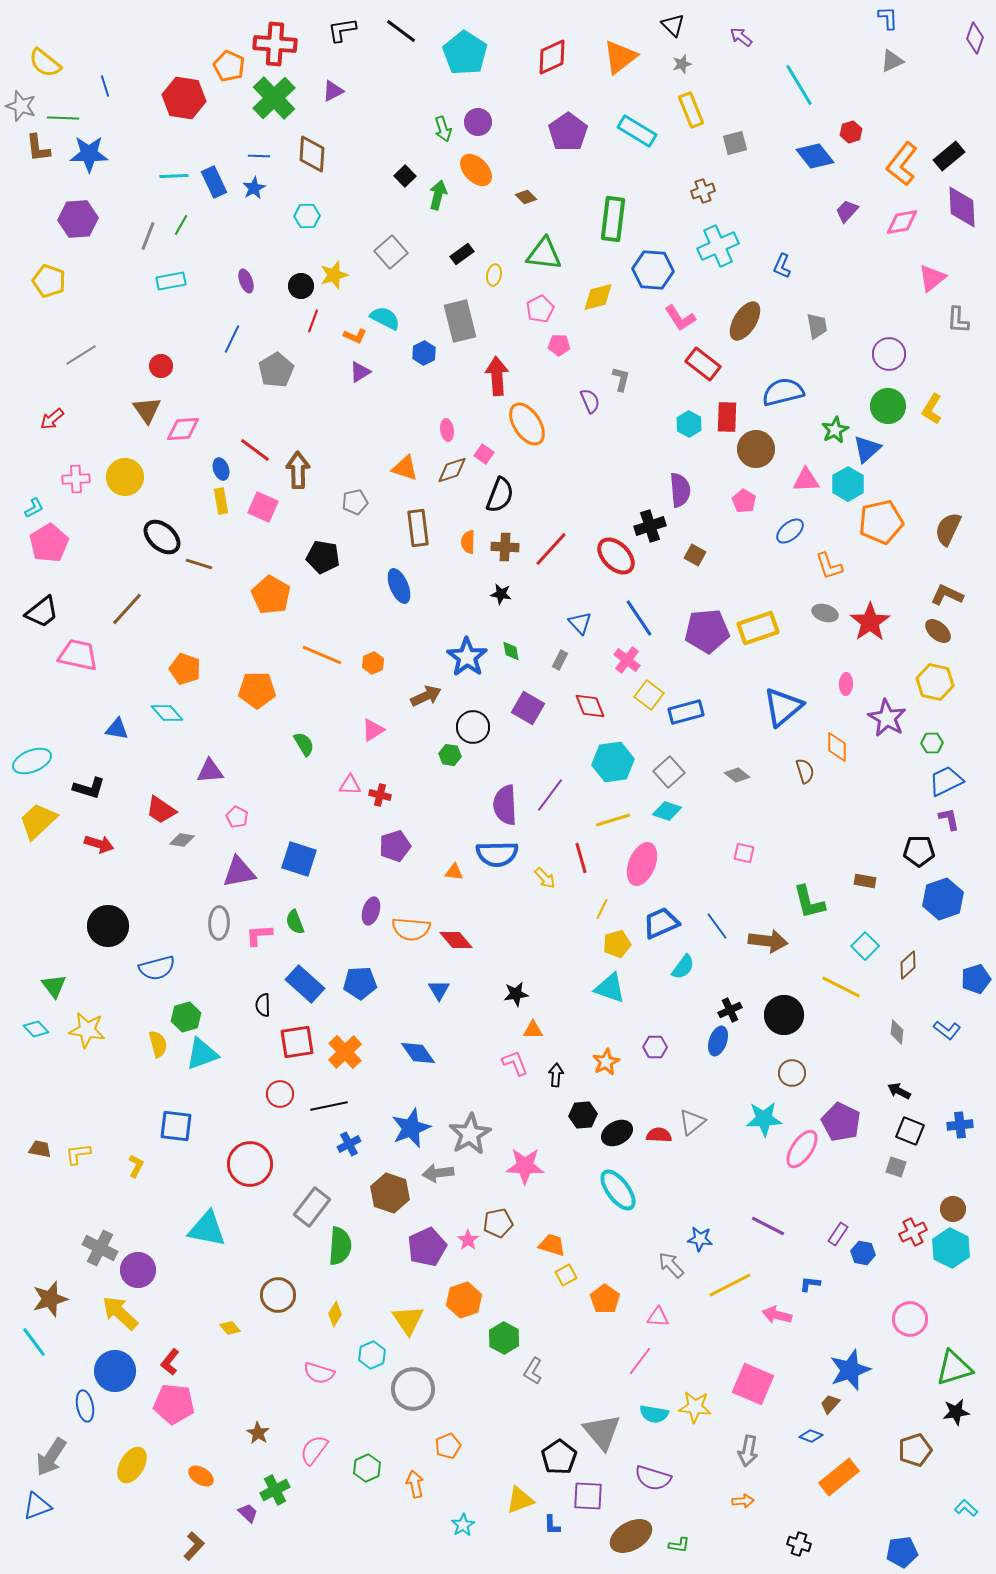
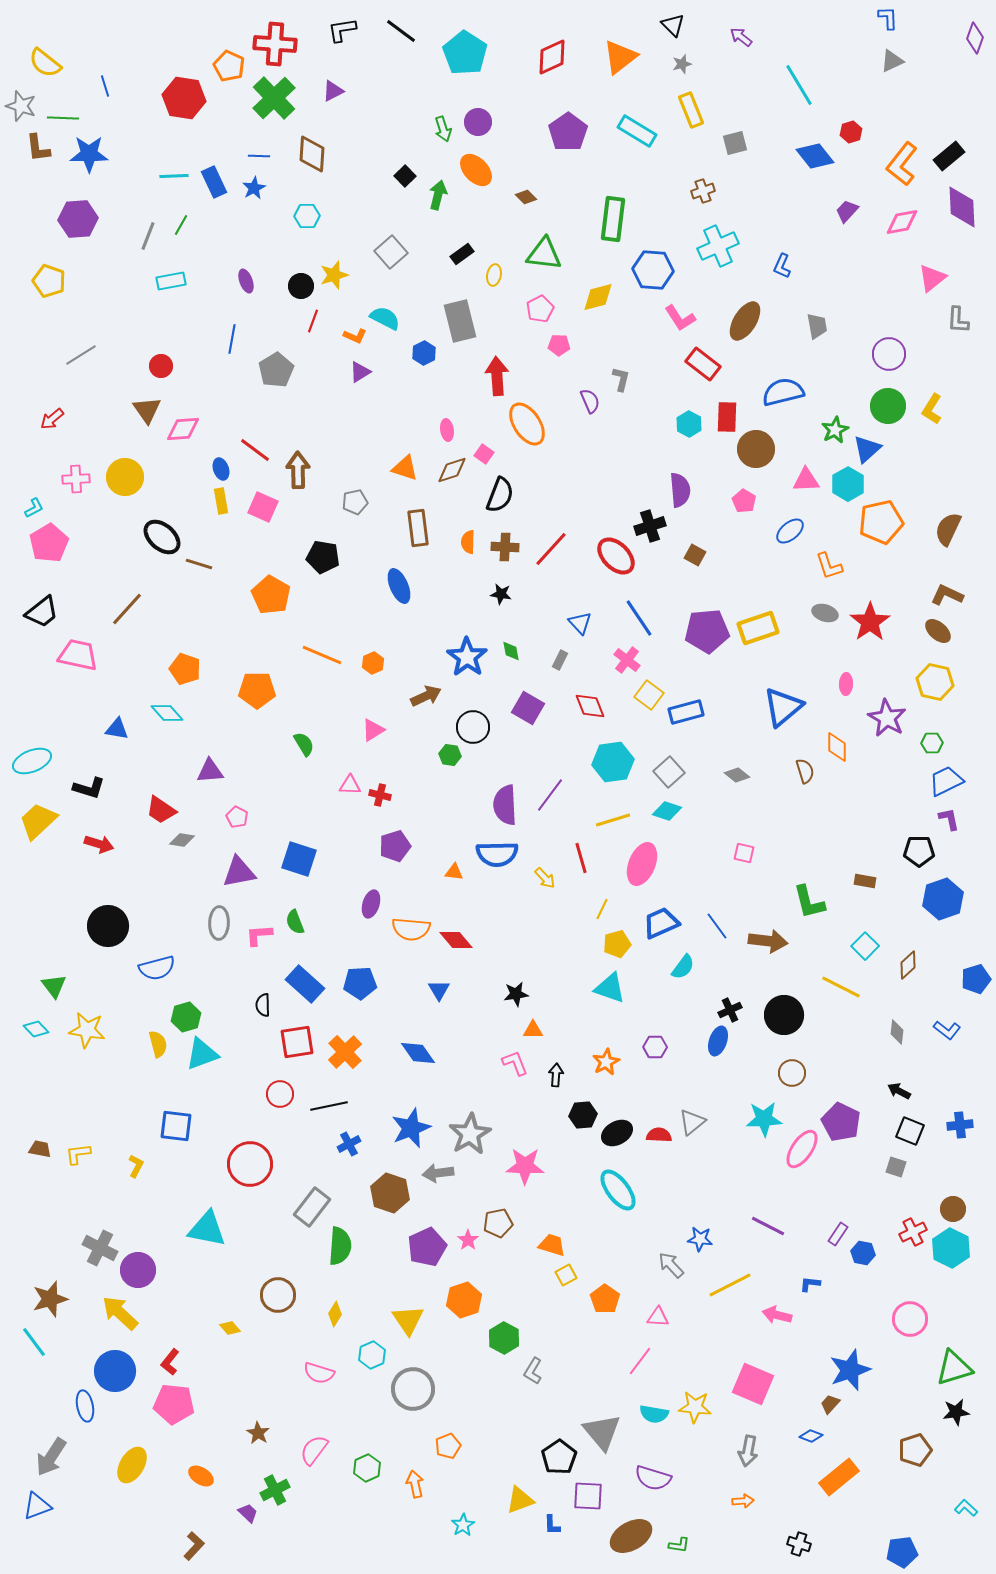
blue line at (232, 339): rotated 16 degrees counterclockwise
purple ellipse at (371, 911): moved 7 px up
